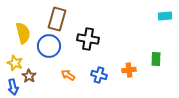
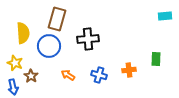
yellow semicircle: rotated 10 degrees clockwise
black cross: rotated 15 degrees counterclockwise
brown star: moved 2 px right
